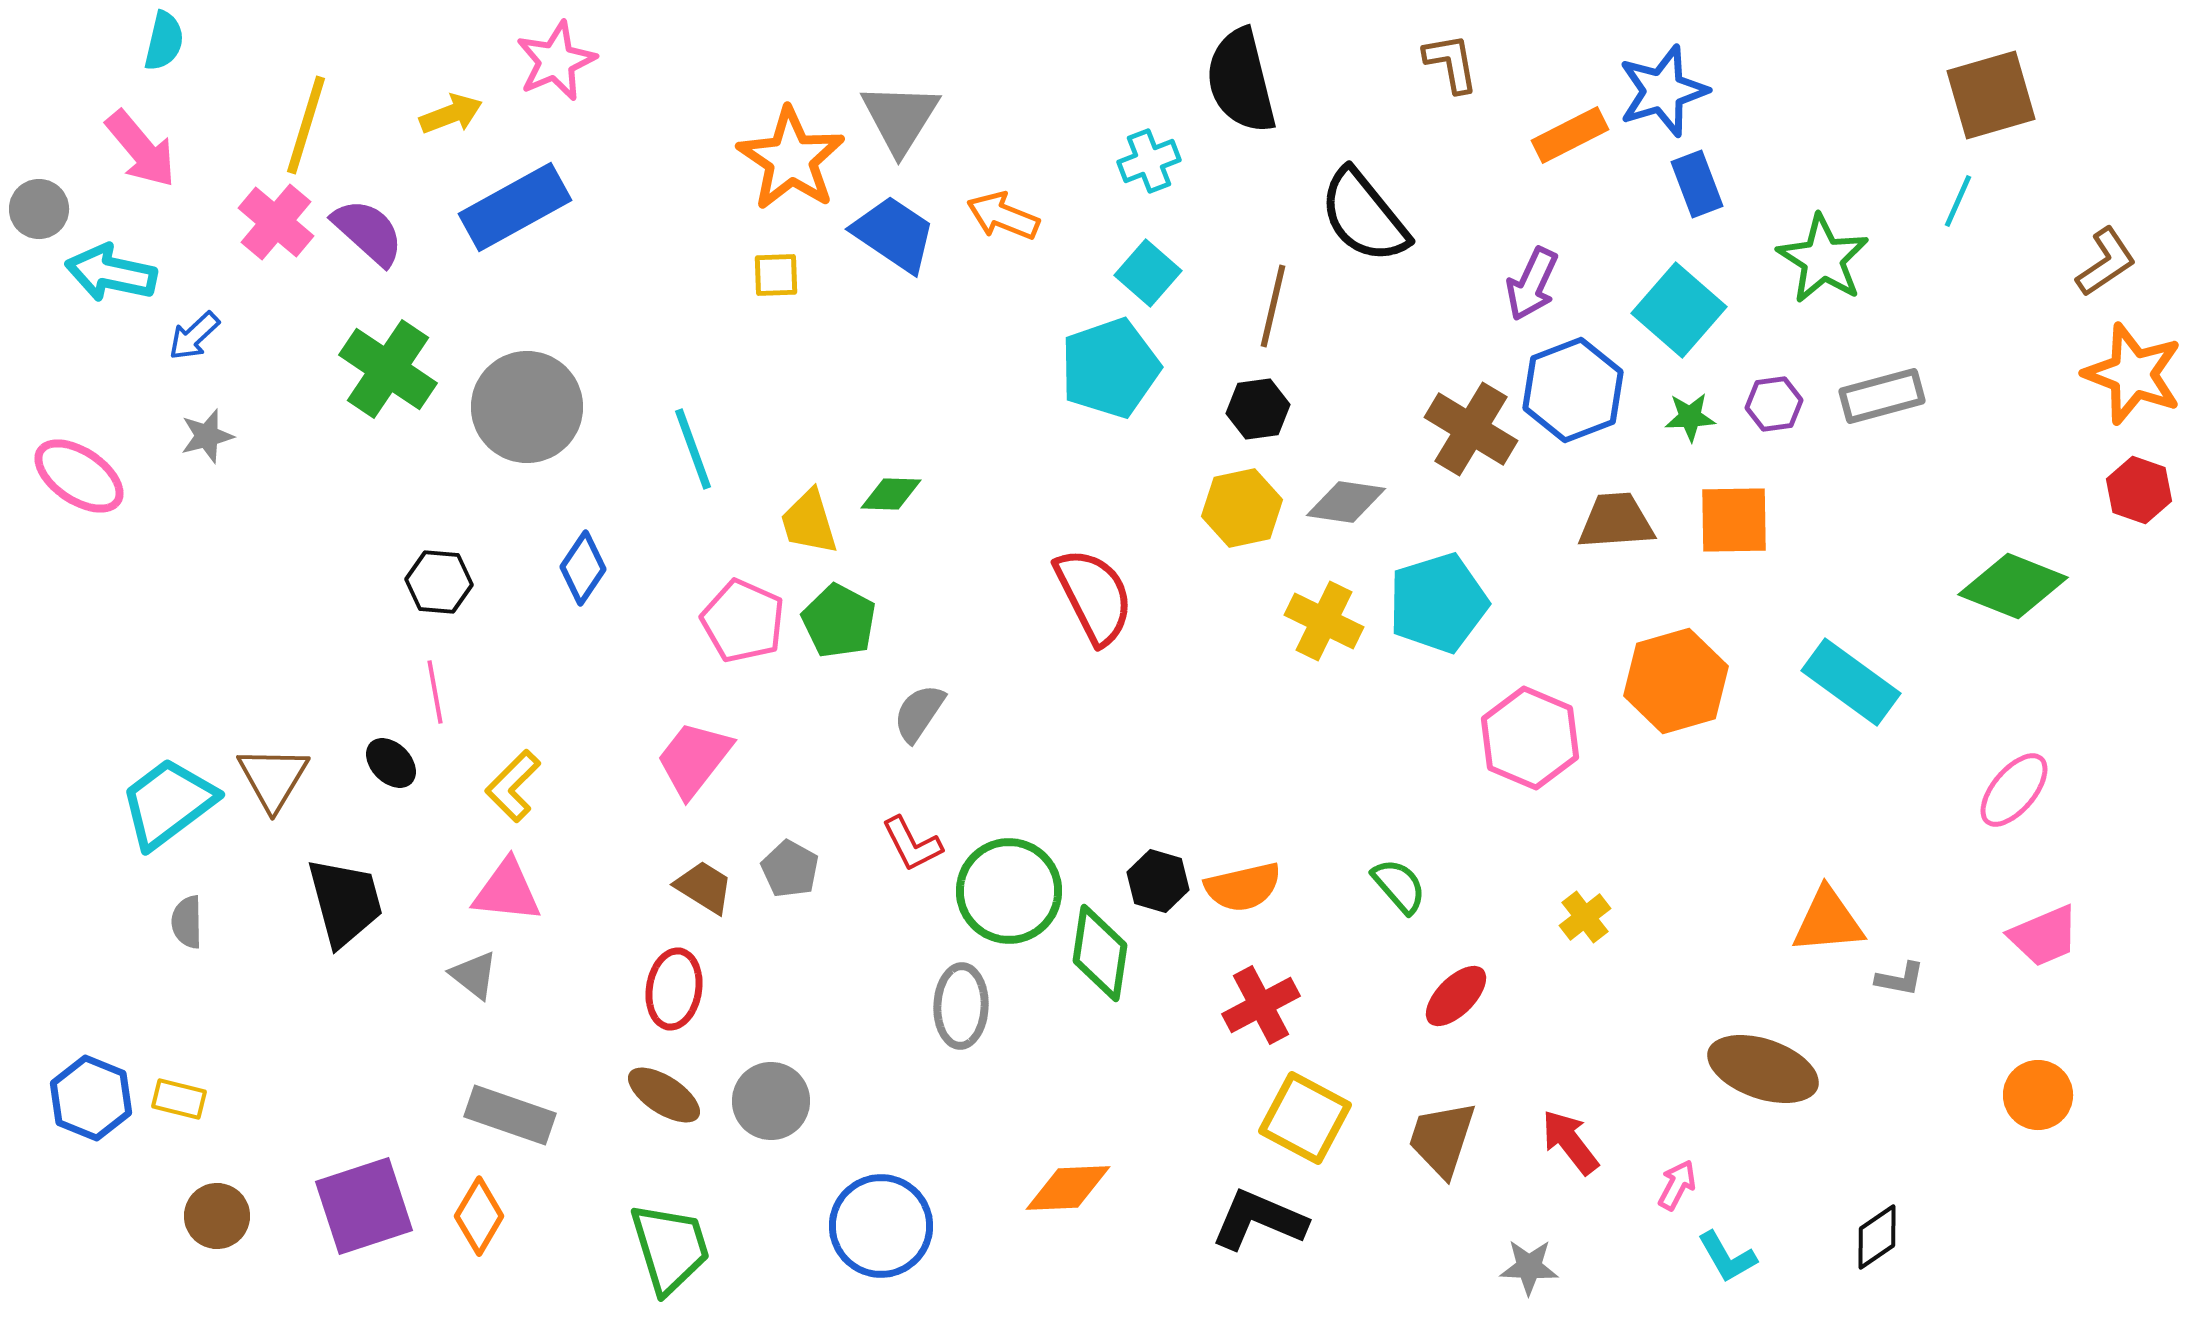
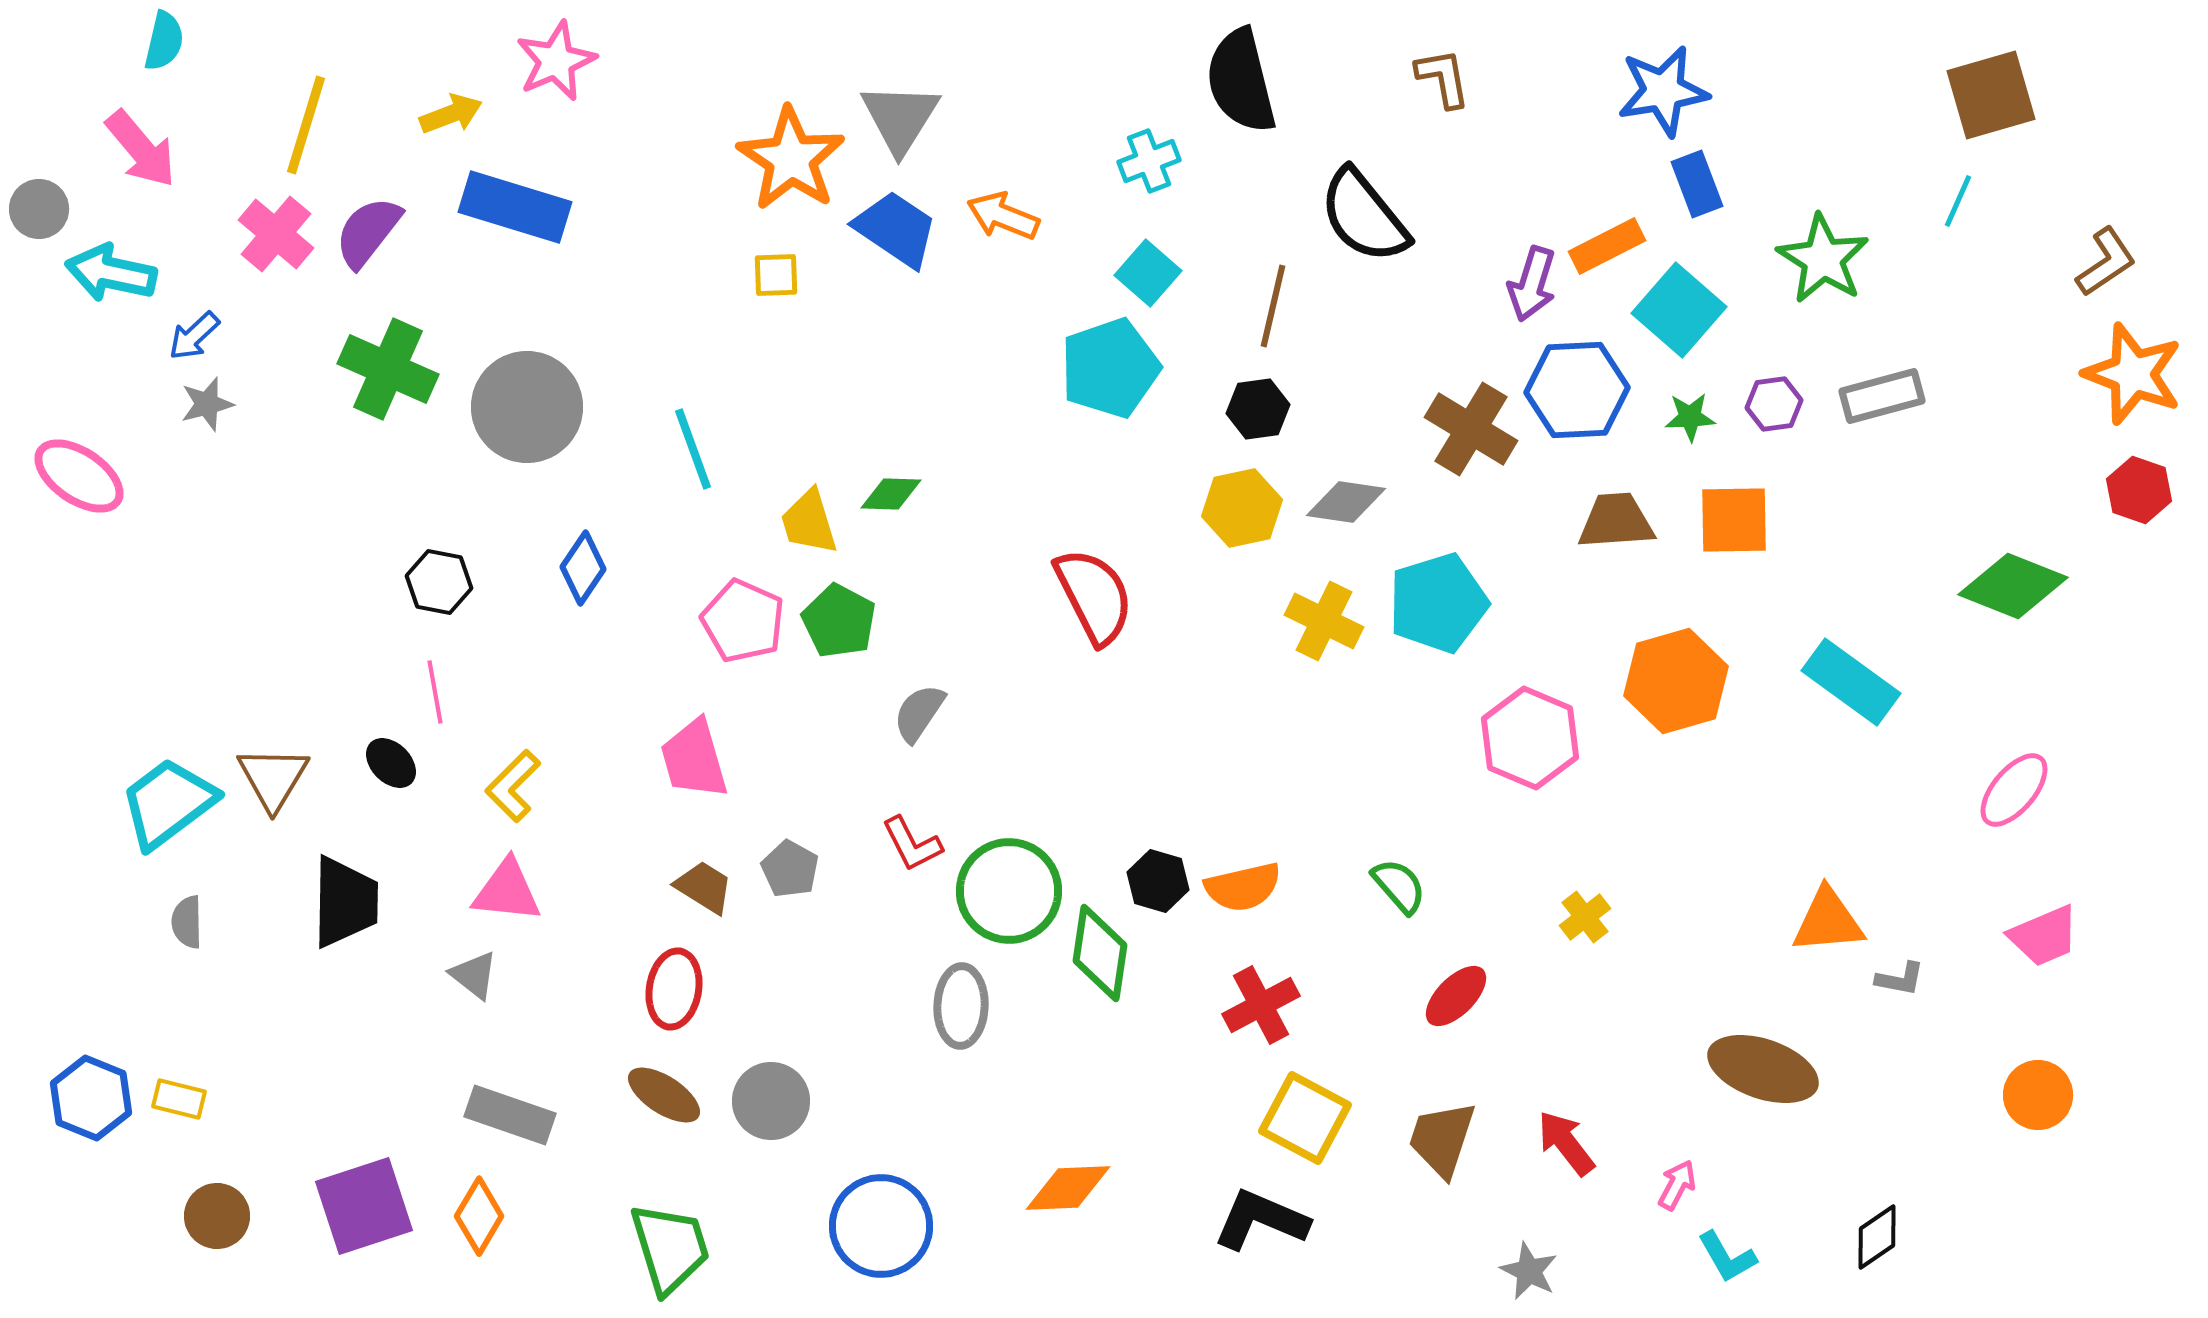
brown L-shape at (1451, 63): moved 8 px left, 15 px down
blue star at (1663, 91): rotated 8 degrees clockwise
orange rectangle at (1570, 135): moved 37 px right, 111 px down
blue rectangle at (515, 207): rotated 46 degrees clockwise
pink cross at (276, 222): moved 12 px down
purple semicircle at (368, 232): rotated 94 degrees counterclockwise
blue trapezoid at (894, 234): moved 2 px right, 5 px up
purple arrow at (1532, 284): rotated 8 degrees counterclockwise
green cross at (388, 369): rotated 10 degrees counterclockwise
blue hexagon at (1573, 390): moved 4 px right; rotated 18 degrees clockwise
gray star at (207, 436): moved 32 px up
black hexagon at (439, 582): rotated 6 degrees clockwise
pink trapezoid at (694, 759): rotated 54 degrees counterclockwise
black trapezoid at (345, 902): rotated 16 degrees clockwise
red arrow at (1570, 1142): moved 4 px left, 1 px down
black L-shape at (1259, 1220): moved 2 px right
gray star at (1529, 1267): moved 4 px down; rotated 24 degrees clockwise
